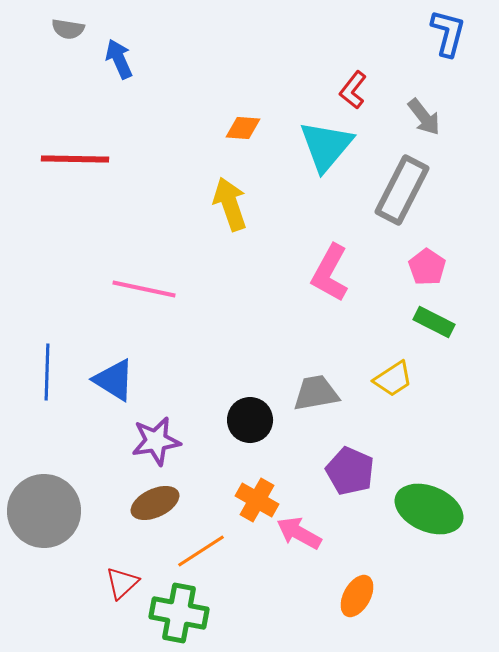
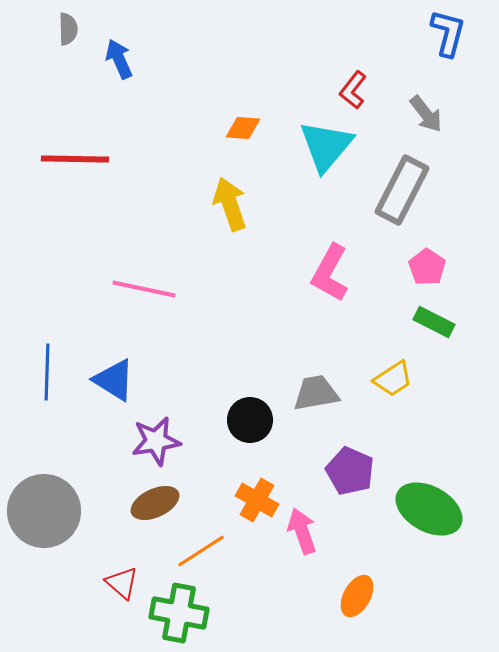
gray semicircle: rotated 100 degrees counterclockwise
gray arrow: moved 2 px right, 3 px up
green ellipse: rotated 6 degrees clockwise
pink arrow: moved 3 px right, 2 px up; rotated 42 degrees clockwise
red triangle: rotated 36 degrees counterclockwise
